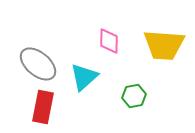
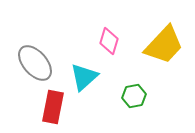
pink diamond: rotated 16 degrees clockwise
yellow trapezoid: rotated 51 degrees counterclockwise
gray ellipse: moved 3 px left, 1 px up; rotated 9 degrees clockwise
red rectangle: moved 10 px right
